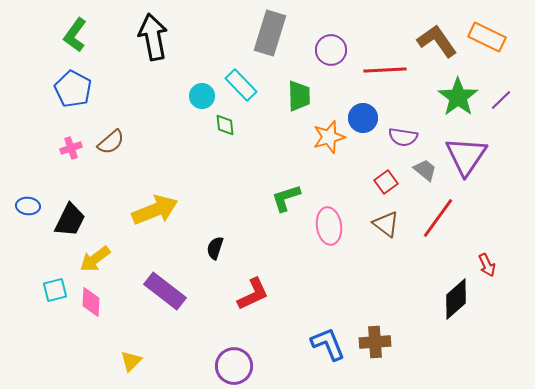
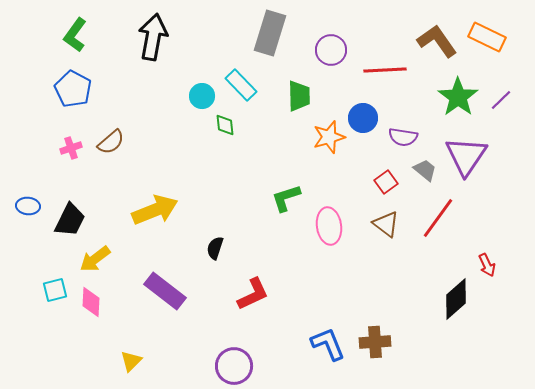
black arrow at (153, 37): rotated 21 degrees clockwise
